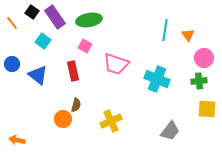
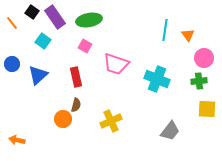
red rectangle: moved 3 px right, 6 px down
blue triangle: rotated 40 degrees clockwise
